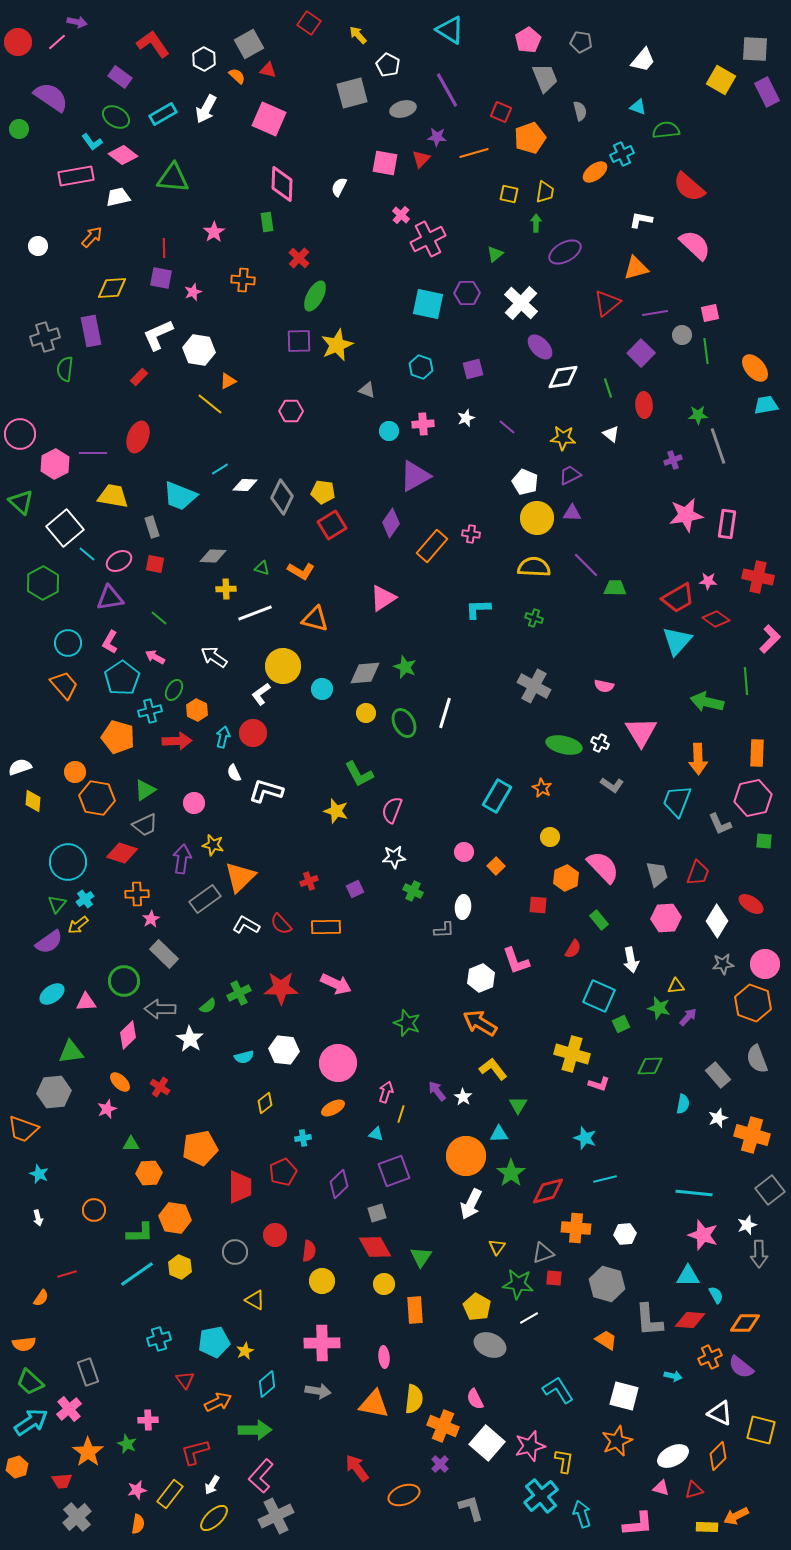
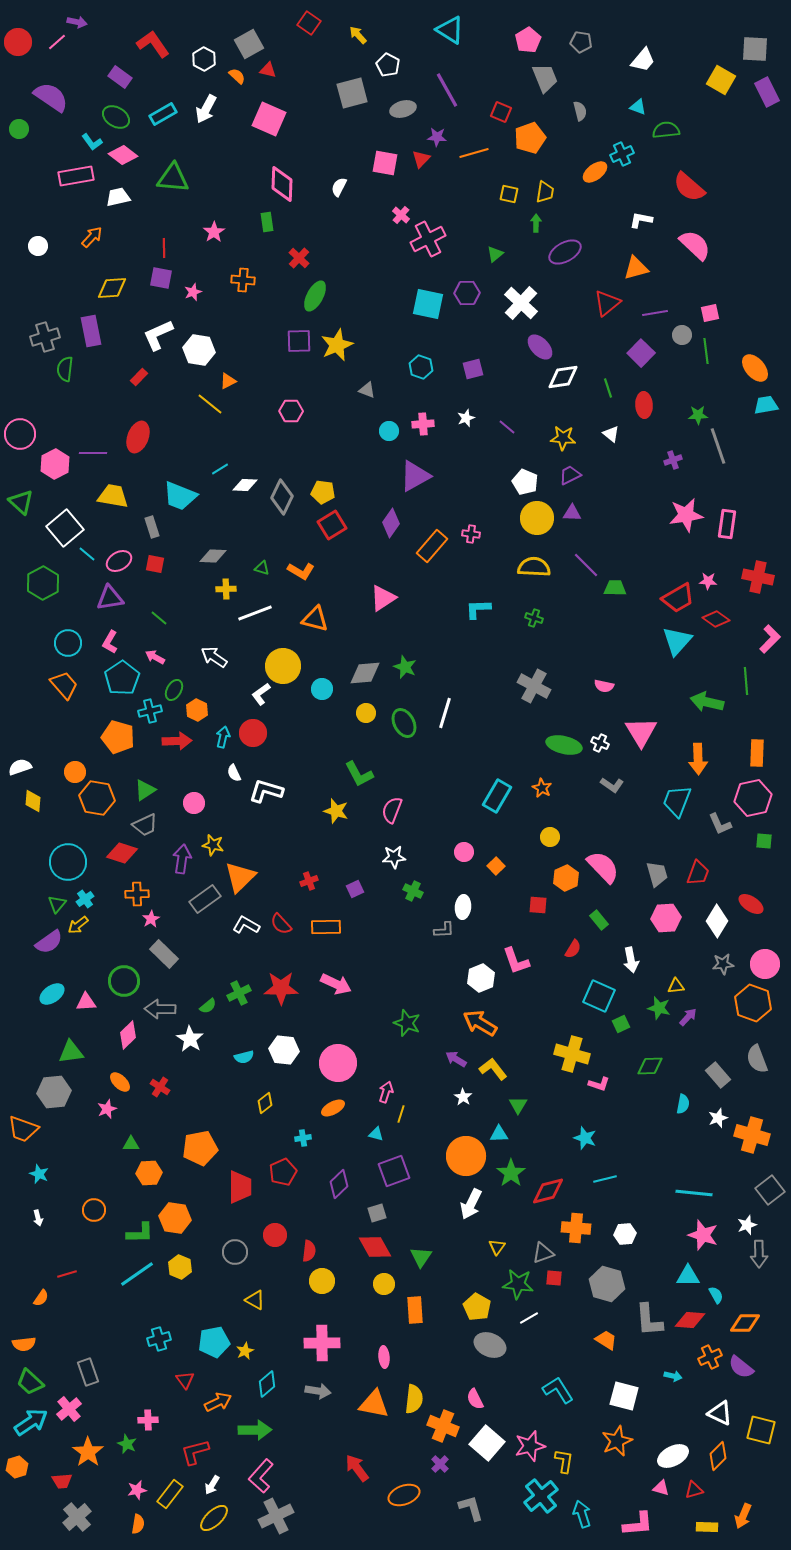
purple arrow at (437, 1091): moved 19 px right, 32 px up; rotated 20 degrees counterclockwise
orange arrow at (736, 1516): moved 7 px right; rotated 40 degrees counterclockwise
